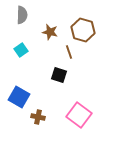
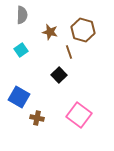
black square: rotated 28 degrees clockwise
brown cross: moved 1 px left, 1 px down
